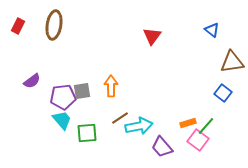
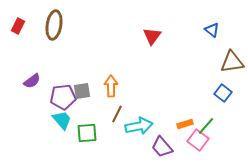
brown line: moved 3 px left, 4 px up; rotated 30 degrees counterclockwise
orange rectangle: moved 3 px left, 1 px down
